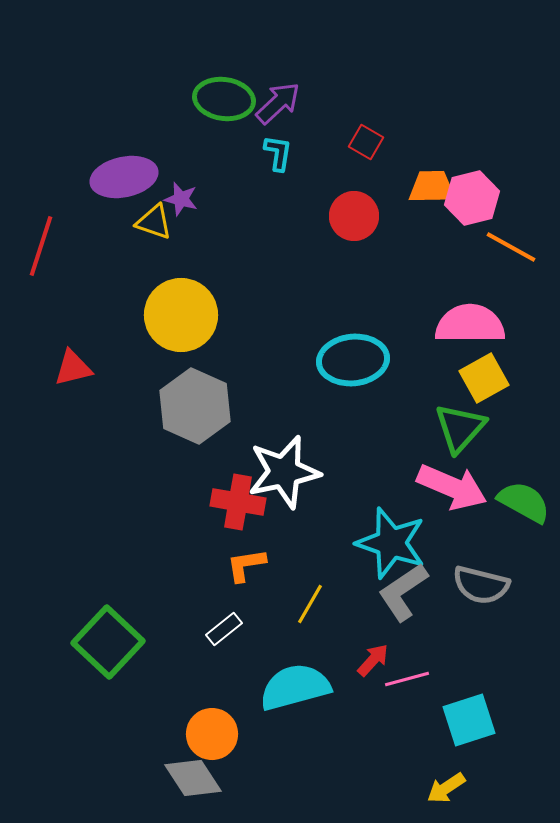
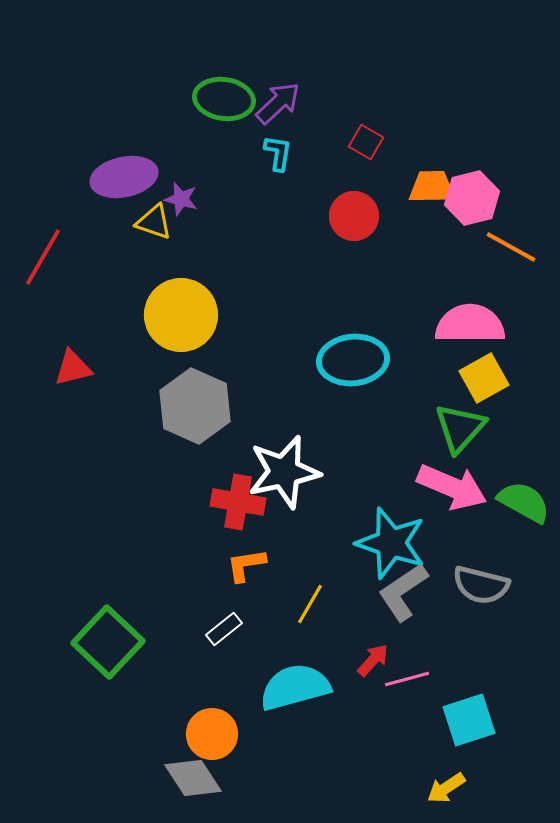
red line: moved 2 px right, 11 px down; rotated 12 degrees clockwise
